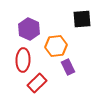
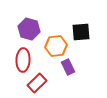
black square: moved 1 px left, 13 px down
purple hexagon: rotated 10 degrees counterclockwise
